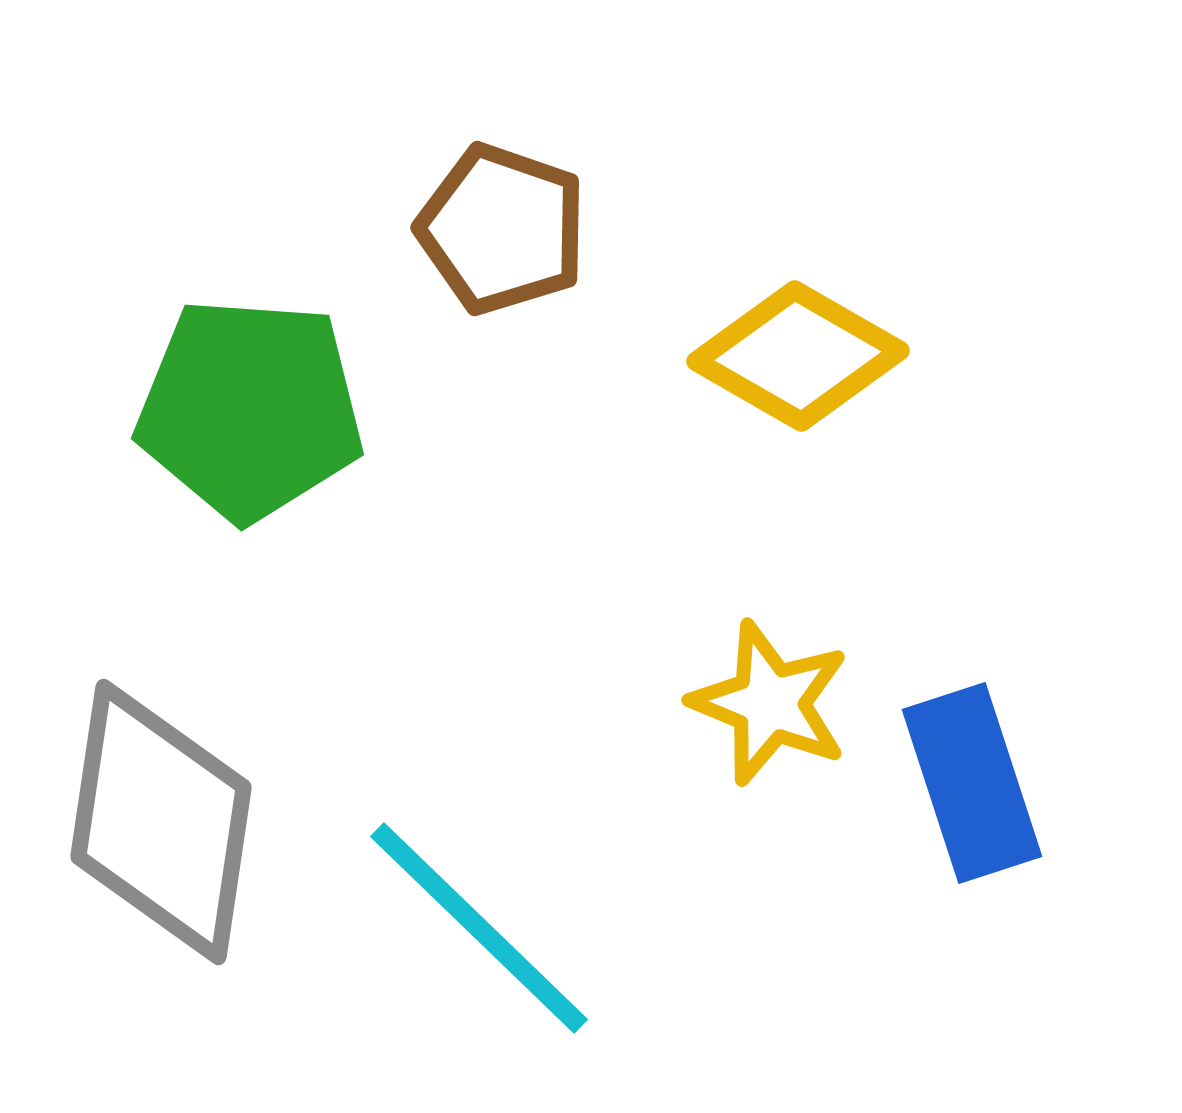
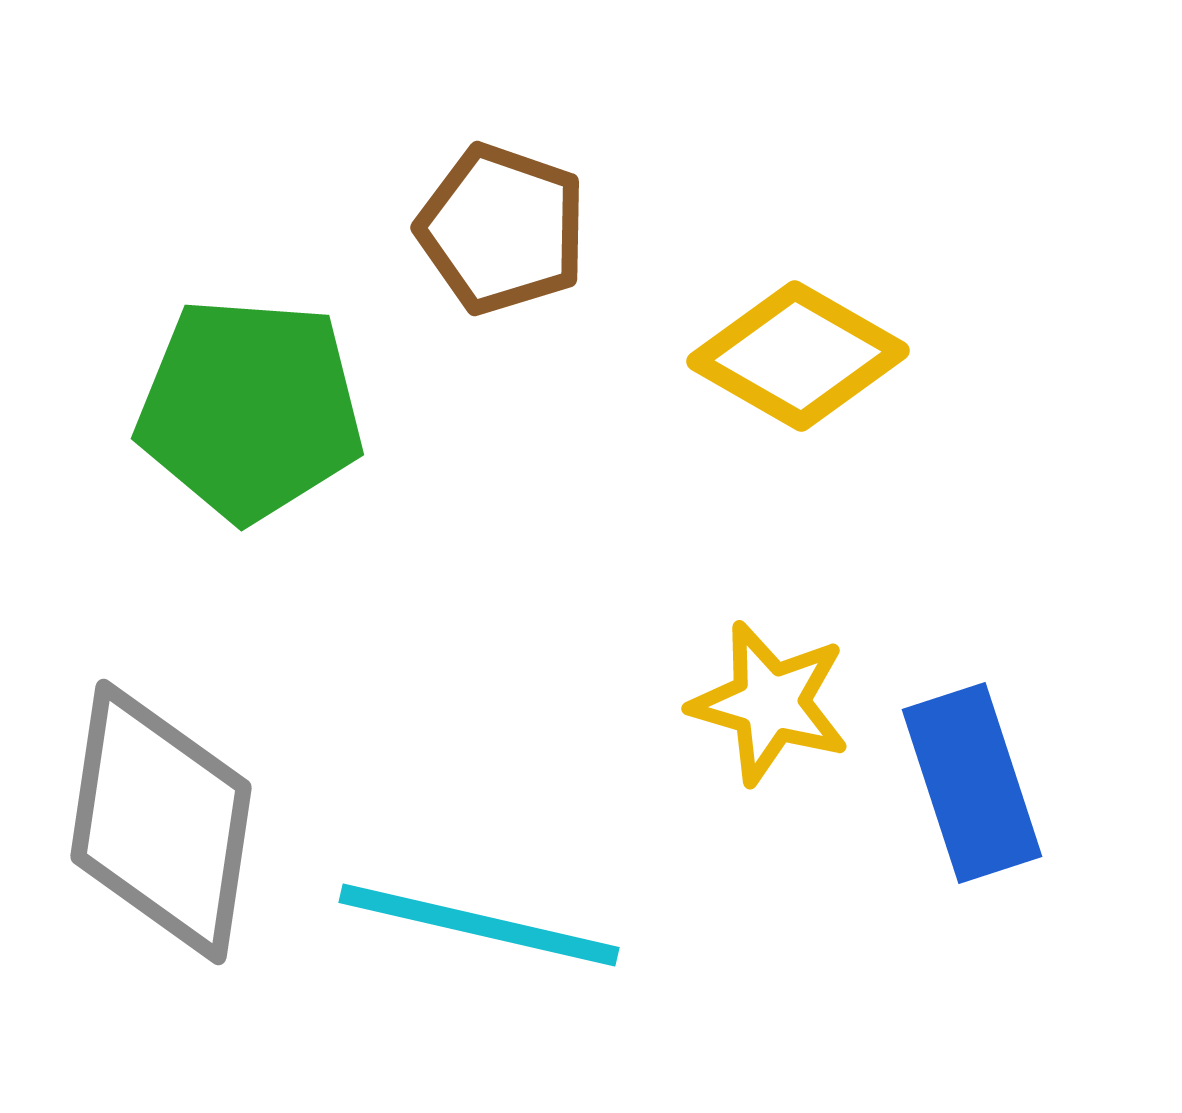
yellow star: rotated 6 degrees counterclockwise
cyan line: moved 3 px up; rotated 31 degrees counterclockwise
